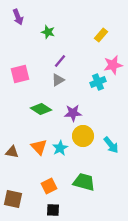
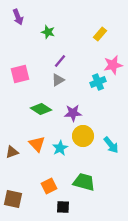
yellow rectangle: moved 1 px left, 1 px up
orange triangle: moved 2 px left, 3 px up
brown triangle: rotated 32 degrees counterclockwise
black square: moved 10 px right, 3 px up
